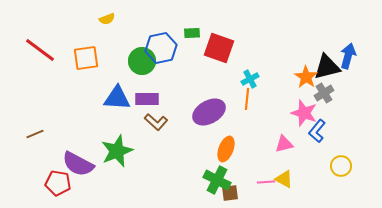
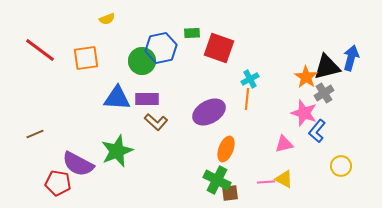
blue arrow: moved 3 px right, 2 px down
